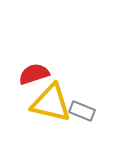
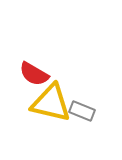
red semicircle: rotated 132 degrees counterclockwise
